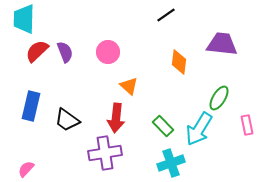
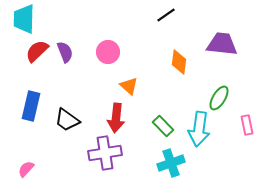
cyan arrow: rotated 24 degrees counterclockwise
